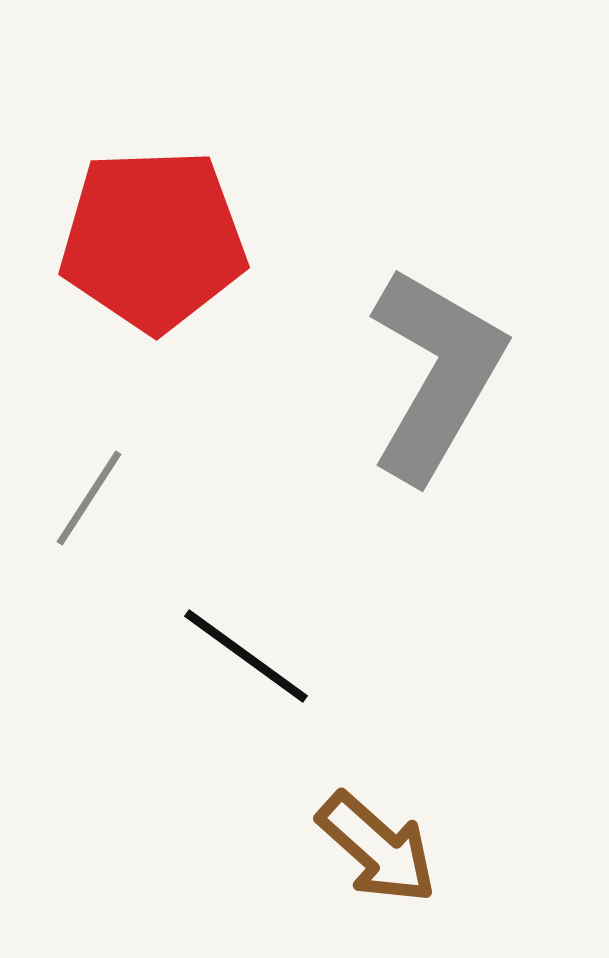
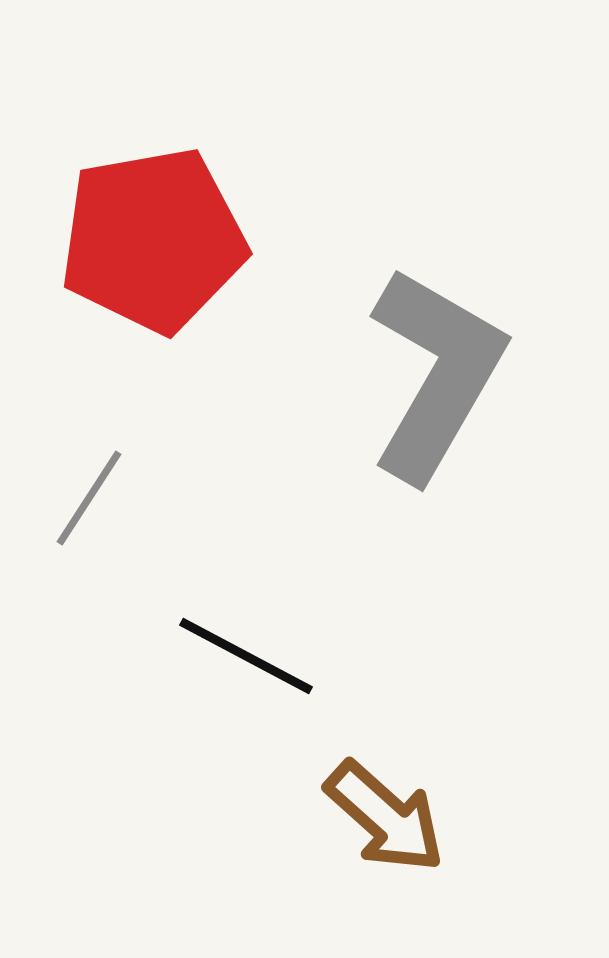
red pentagon: rotated 8 degrees counterclockwise
black line: rotated 8 degrees counterclockwise
brown arrow: moved 8 px right, 31 px up
